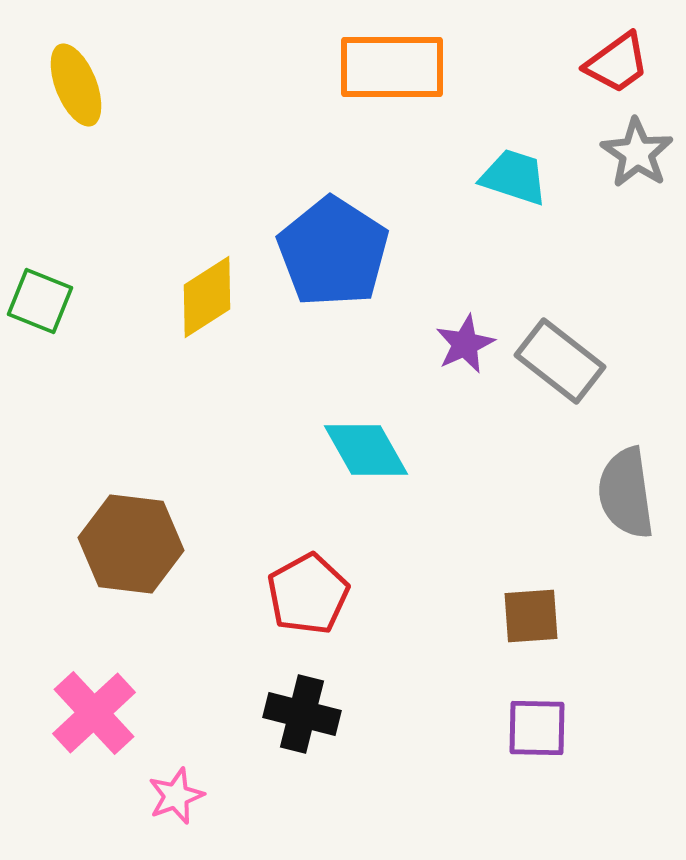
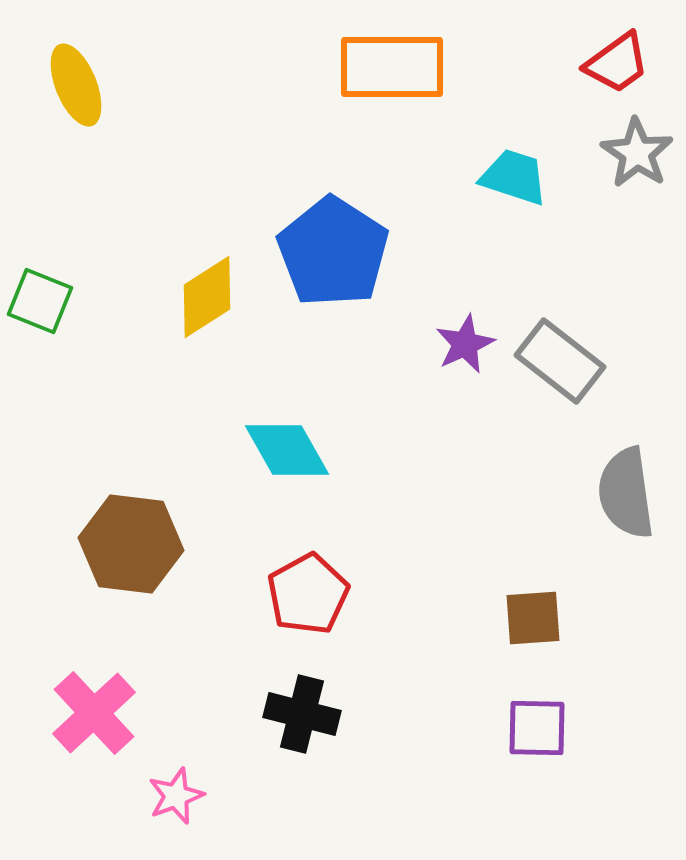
cyan diamond: moved 79 px left
brown square: moved 2 px right, 2 px down
